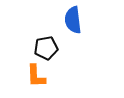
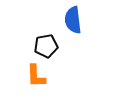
black pentagon: moved 2 px up
